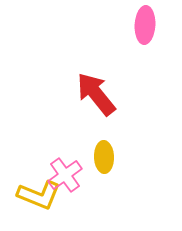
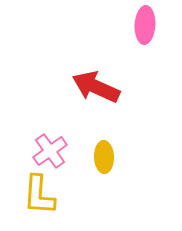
red arrow: moved 7 px up; rotated 27 degrees counterclockwise
pink cross: moved 15 px left, 24 px up
yellow L-shape: rotated 72 degrees clockwise
